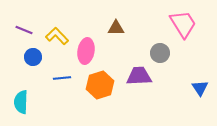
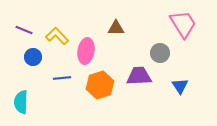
blue triangle: moved 20 px left, 2 px up
